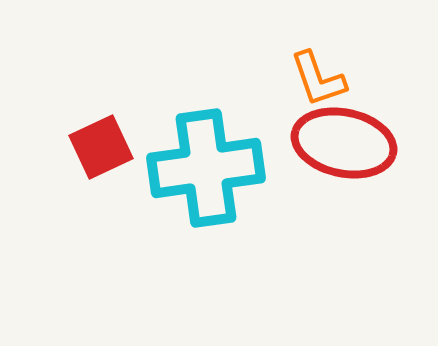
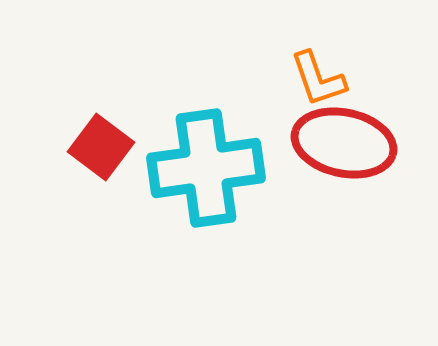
red square: rotated 28 degrees counterclockwise
